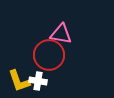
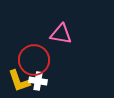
red circle: moved 15 px left, 5 px down
